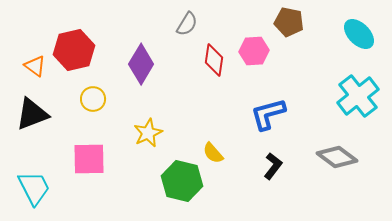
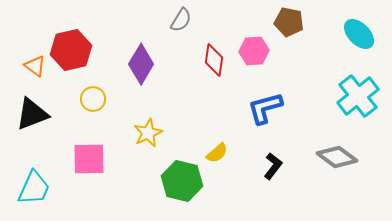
gray semicircle: moved 6 px left, 4 px up
red hexagon: moved 3 px left
blue L-shape: moved 3 px left, 6 px up
yellow semicircle: moved 4 px right; rotated 90 degrees counterclockwise
cyan trapezoid: rotated 51 degrees clockwise
